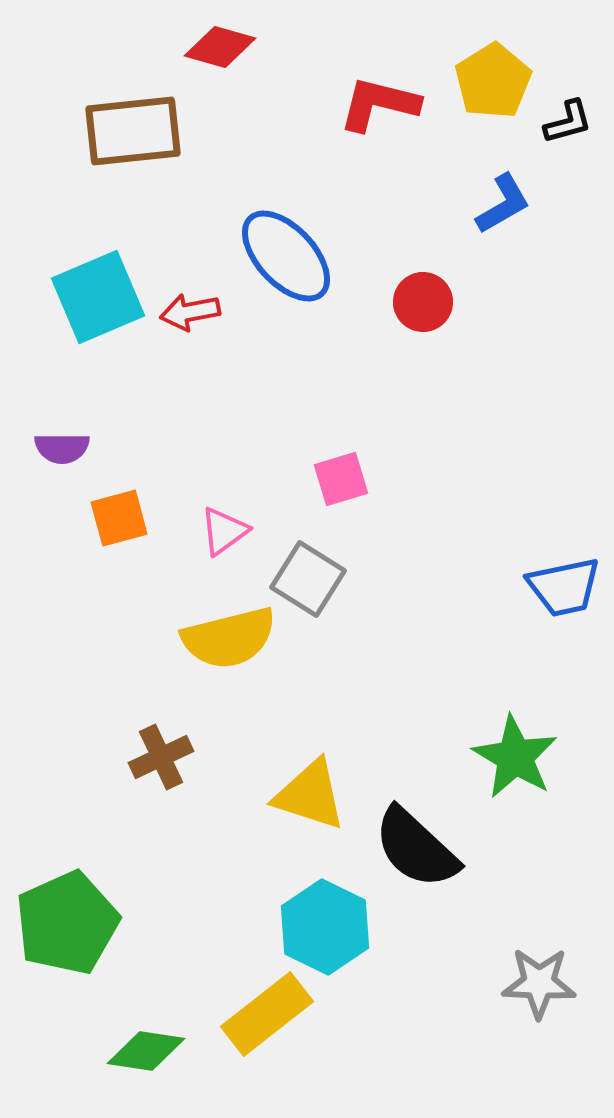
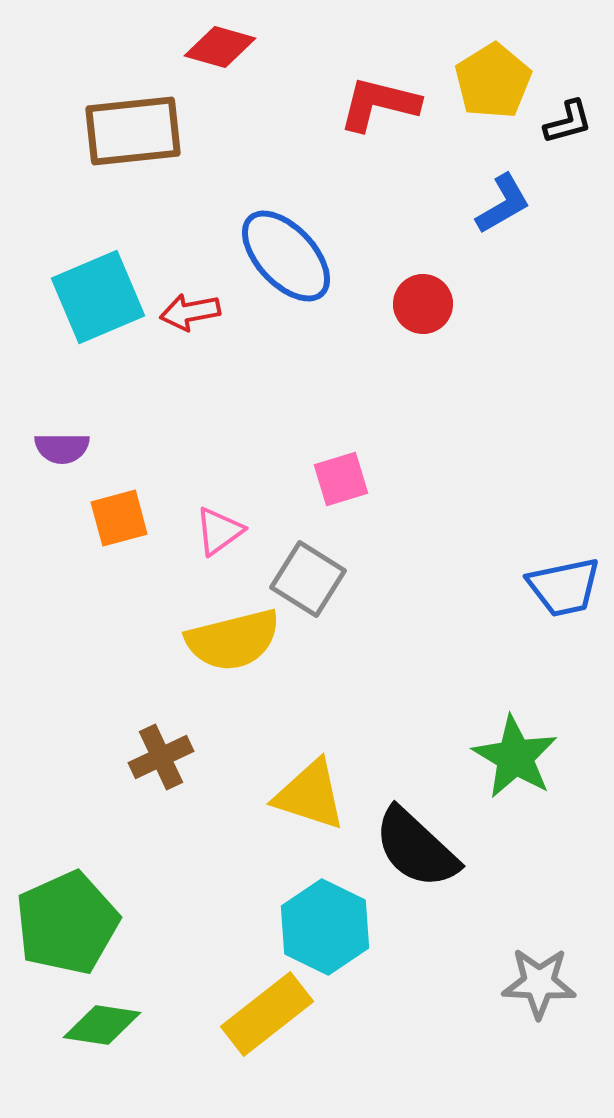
red circle: moved 2 px down
pink triangle: moved 5 px left
yellow semicircle: moved 4 px right, 2 px down
green diamond: moved 44 px left, 26 px up
